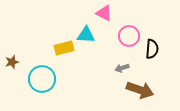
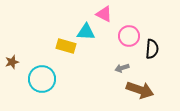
pink triangle: moved 1 px down
cyan triangle: moved 3 px up
yellow rectangle: moved 2 px right, 2 px up; rotated 30 degrees clockwise
